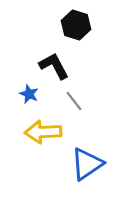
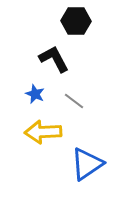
black hexagon: moved 4 px up; rotated 16 degrees counterclockwise
black L-shape: moved 7 px up
blue star: moved 6 px right
gray line: rotated 15 degrees counterclockwise
